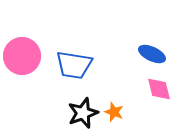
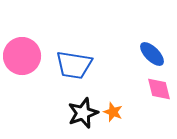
blue ellipse: rotated 20 degrees clockwise
orange star: moved 1 px left
